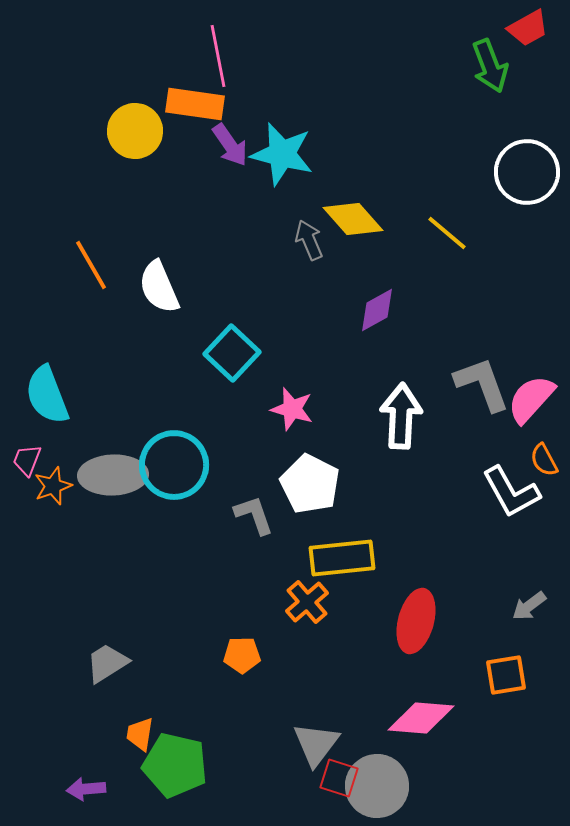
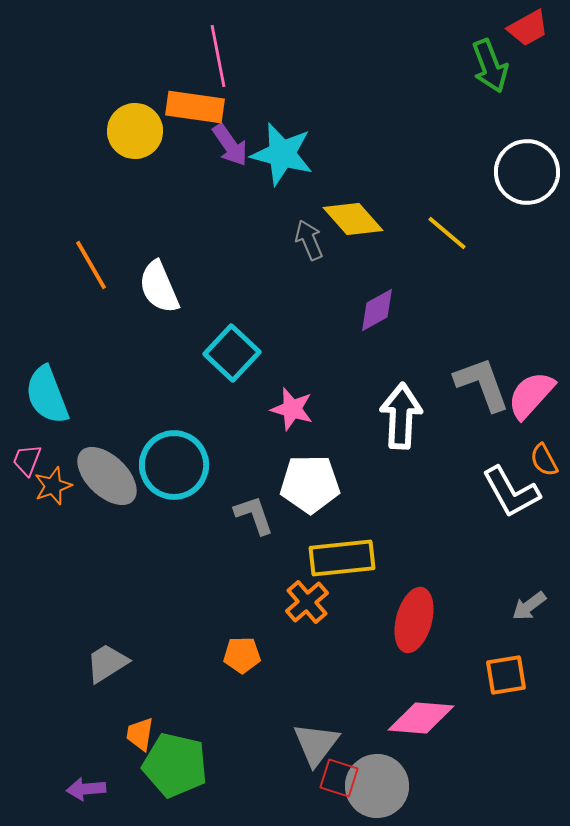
orange rectangle at (195, 104): moved 3 px down
pink semicircle at (531, 399): moved 4 px up
gray ellipse at (113, 475): moved 6 px left, 1 px down; rotated 46 degrees clockwise
white pentagon at (310, 484): rotated 28 degrees counterclockwise
red ellipse at (416, 621): moved 2 px left, 1 px up
